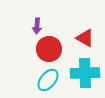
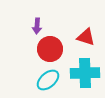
red triangle: moved 1 px right, 1 px up; rotated 12 degrees counterclockwise
red circle: moved 1 px right
cyan ellipse: rotated 10 degrees clockwise
